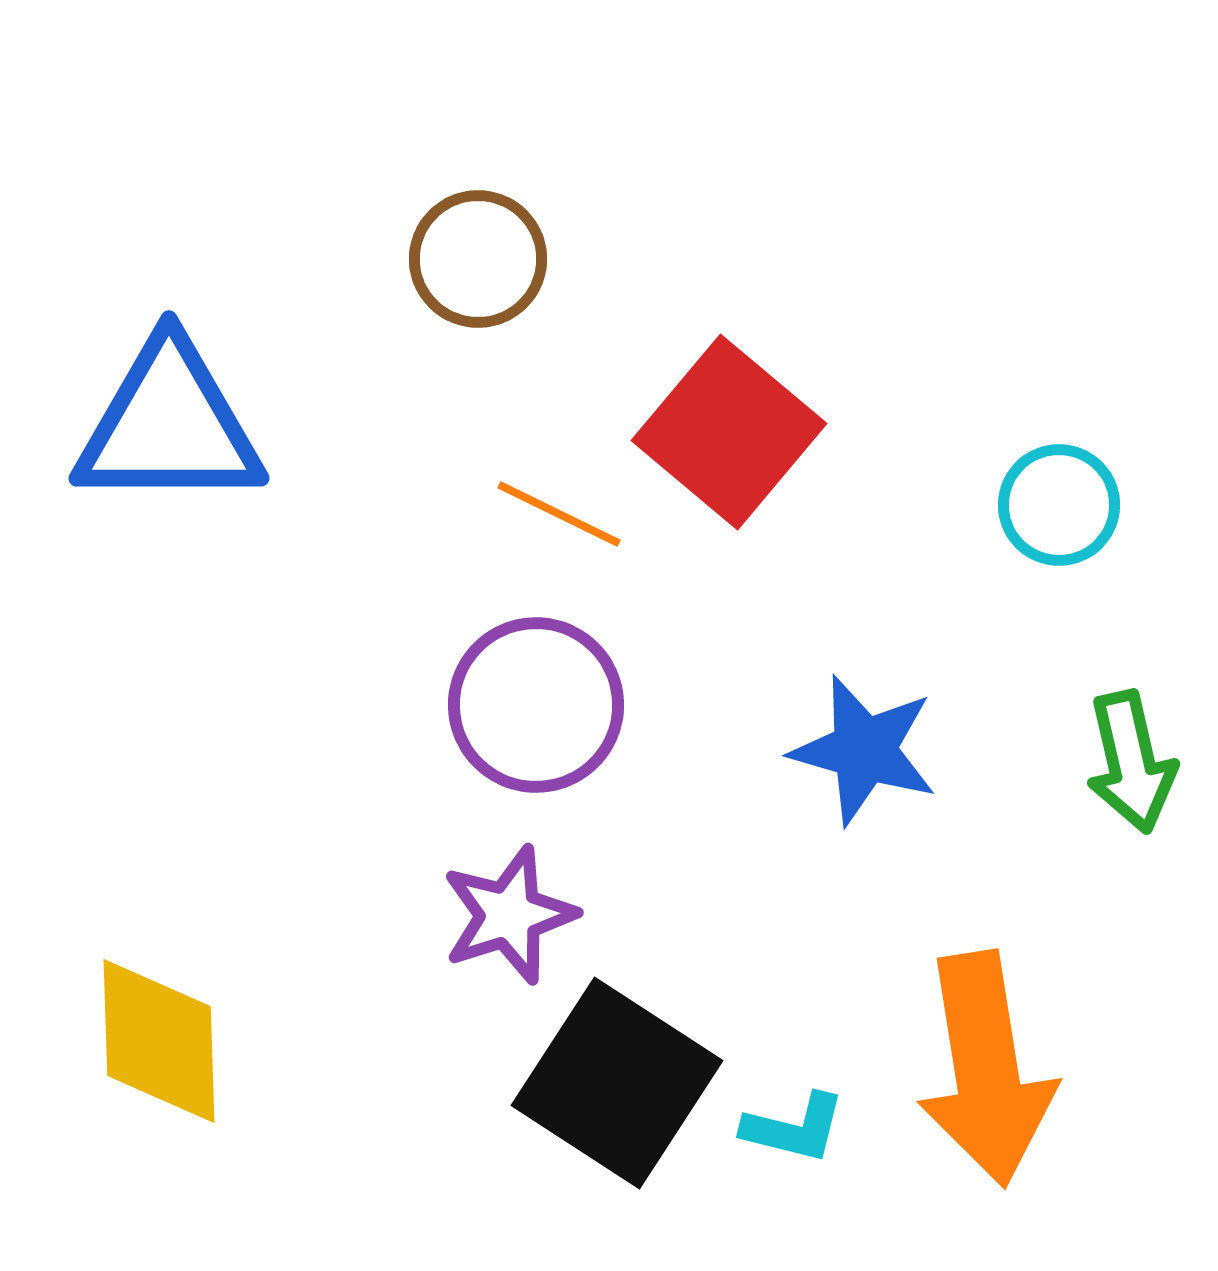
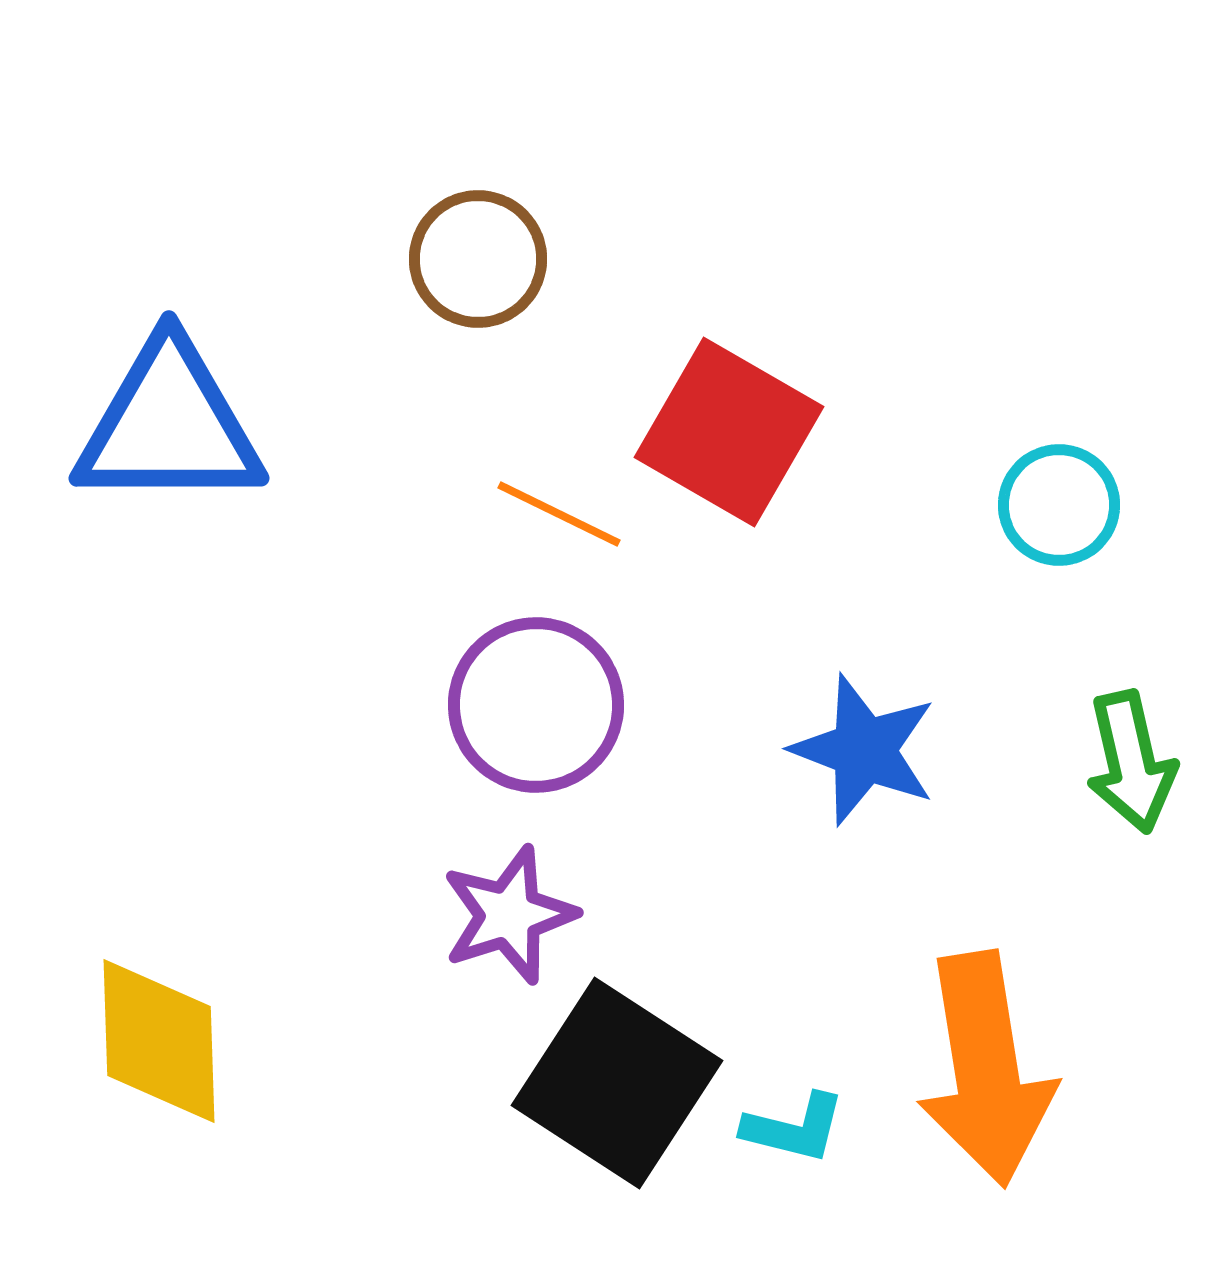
red square: rotated 10 degrees counterclockwise
blue star: rotated 5 degrees clockwise
